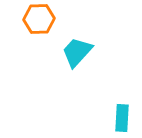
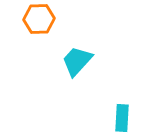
cyan trapezoid: moved 9 px down
